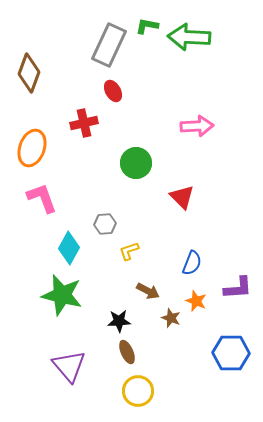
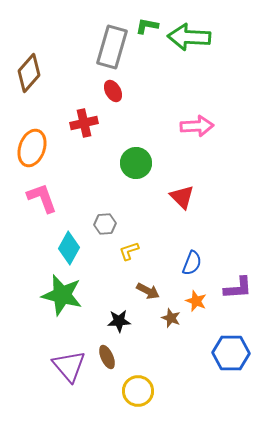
gray rectangle: moved 3 px right, 2 px down; rotated 9 degrees counterclockwise
brown diamond: rotated 21 degrees clockwise
brown ellipse: moved 20 px left, 5 px down
